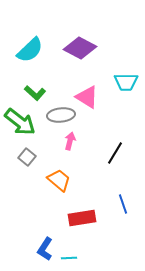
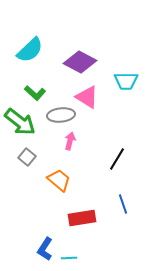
purple diamond: moved 14 px down
cyan trapezoid: moved 1 px up
black line: moved 2 px right, 6 px down
